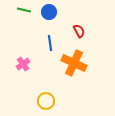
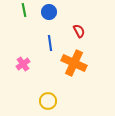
green line: rotated 64 degrees clockwise
yellow circle: moved 2 px right
